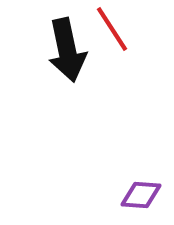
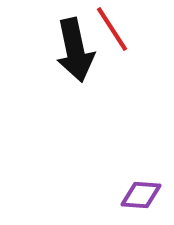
black arrow: moved 8 px right
